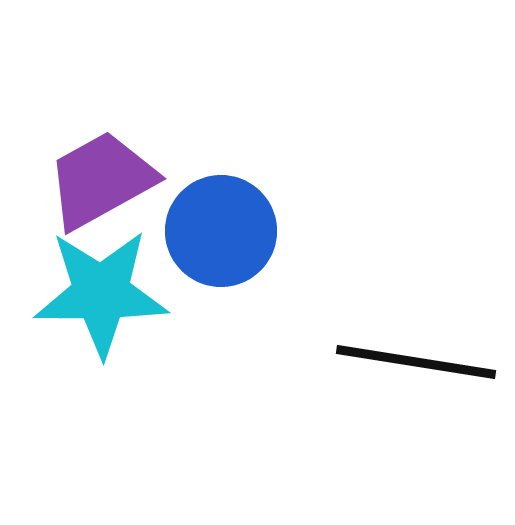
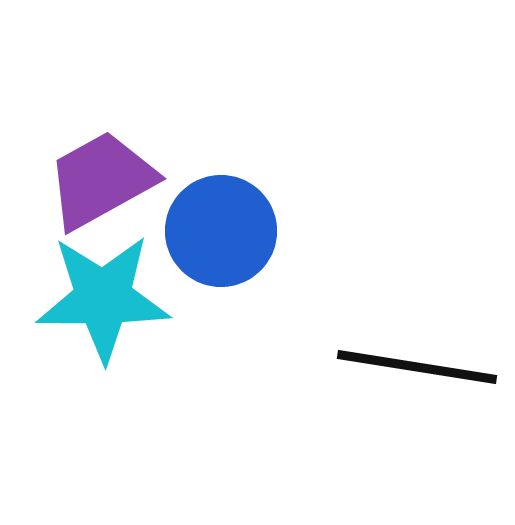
cyan star: moved 2 px right, 5 px down
black line: moved 1 px right, 5 px down
